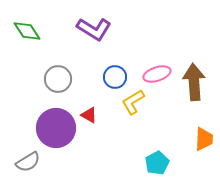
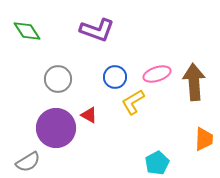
purple L-shape: moved 3 px right, 1 px down; rotated 12 degrees counterclockwise
